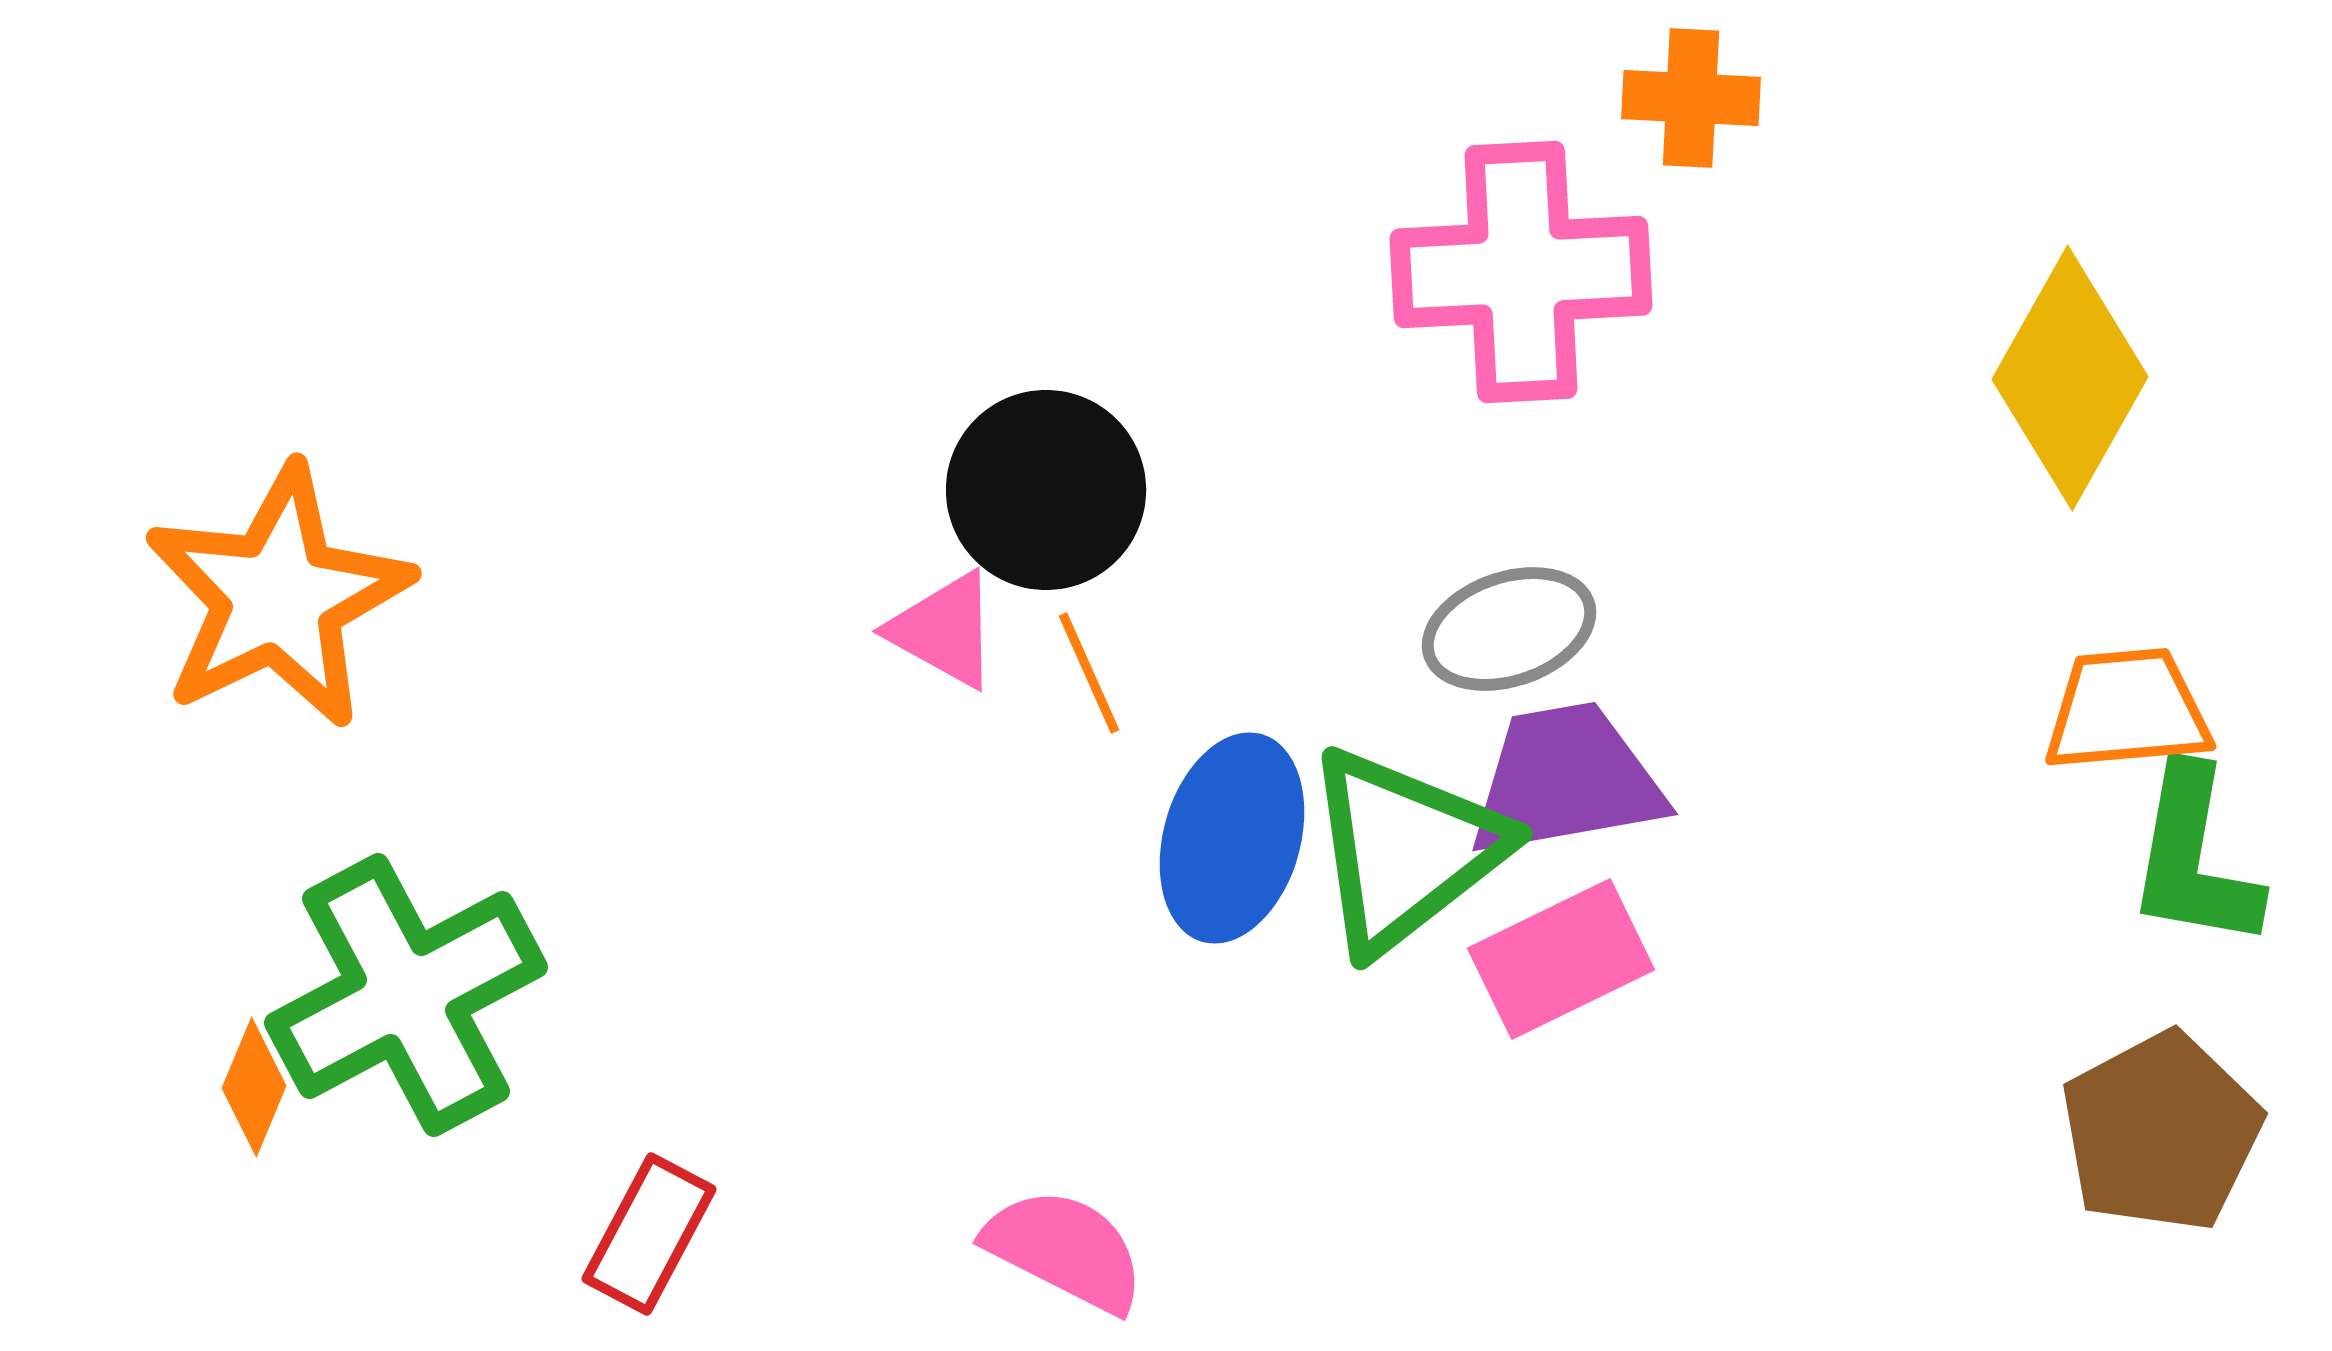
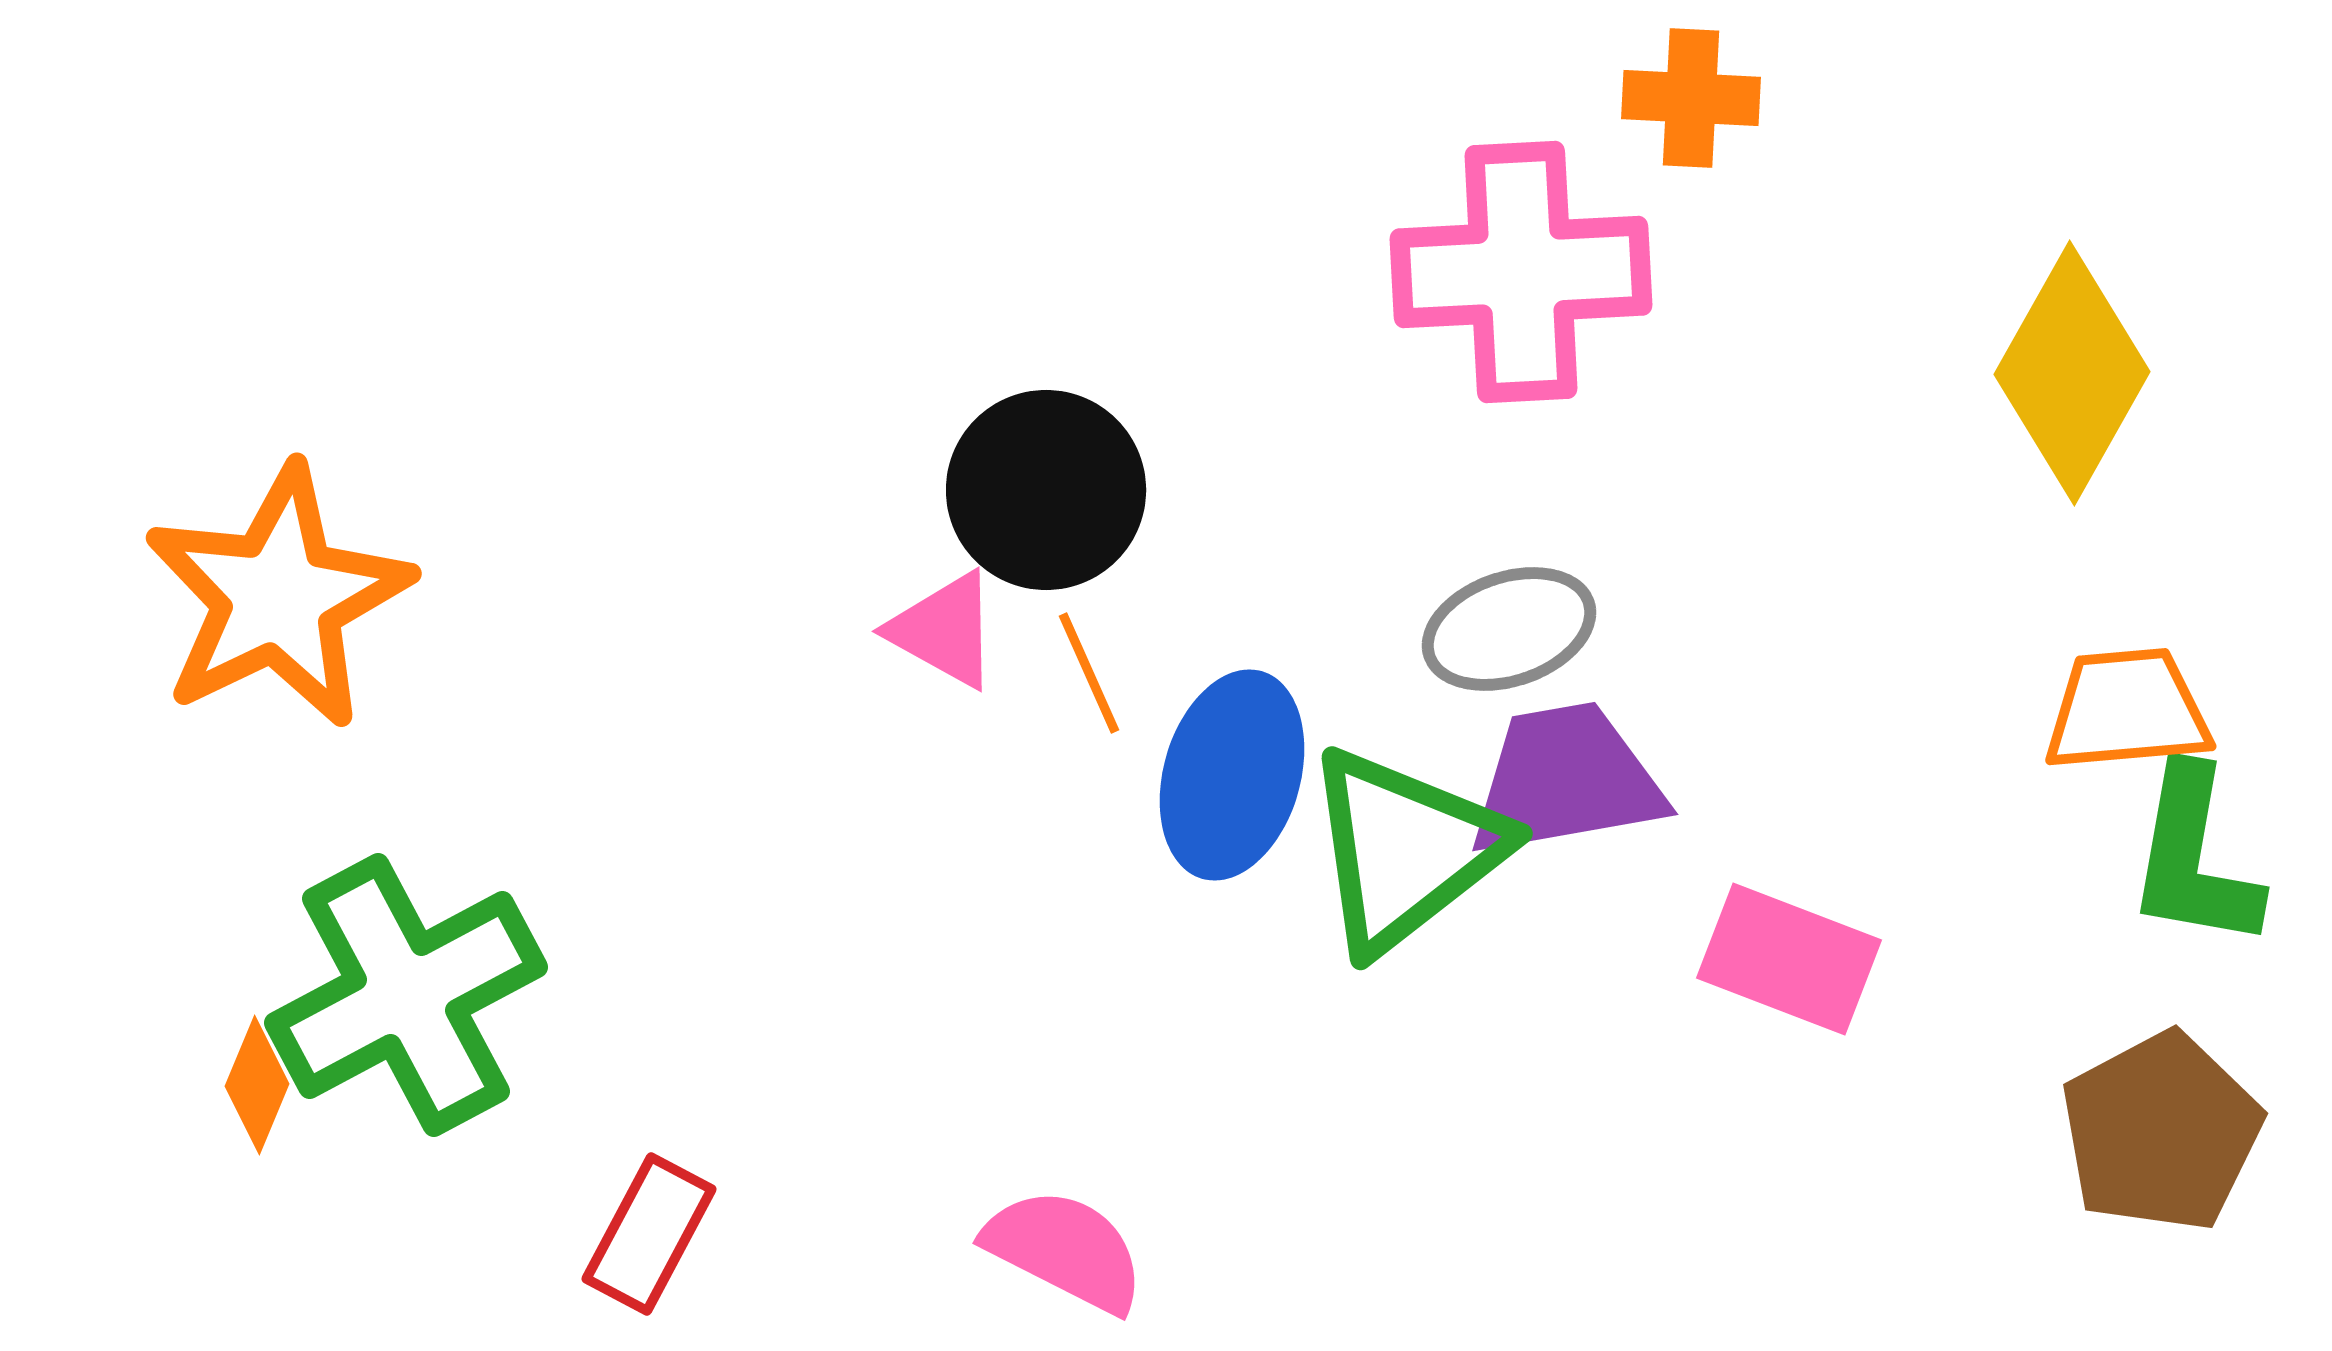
yellow diamond: moved 2 px right, 5 px up
blue ellipse: moved 63 px up
pink rectangle: moved 228 px right; rotated 47 degrees clockwise
orange diamond: moved 3 px right, 2 px up
